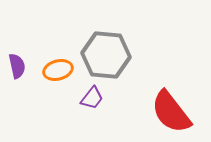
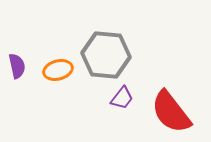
purple trapezoid: moved 30 px right
